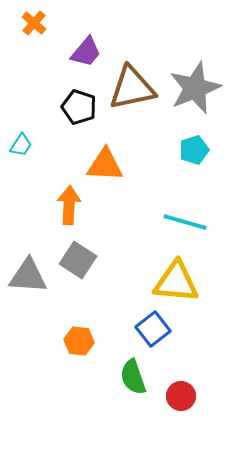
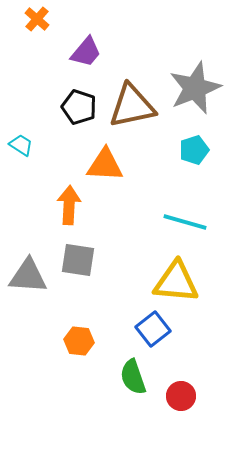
orange cross: moved 3 px right, 4 px up
brown triangle: moved 18 px down
cyan trapezoid: rotated 90 degrees counterclockwise
gray square: rotated 24 degrees counterclockwise
